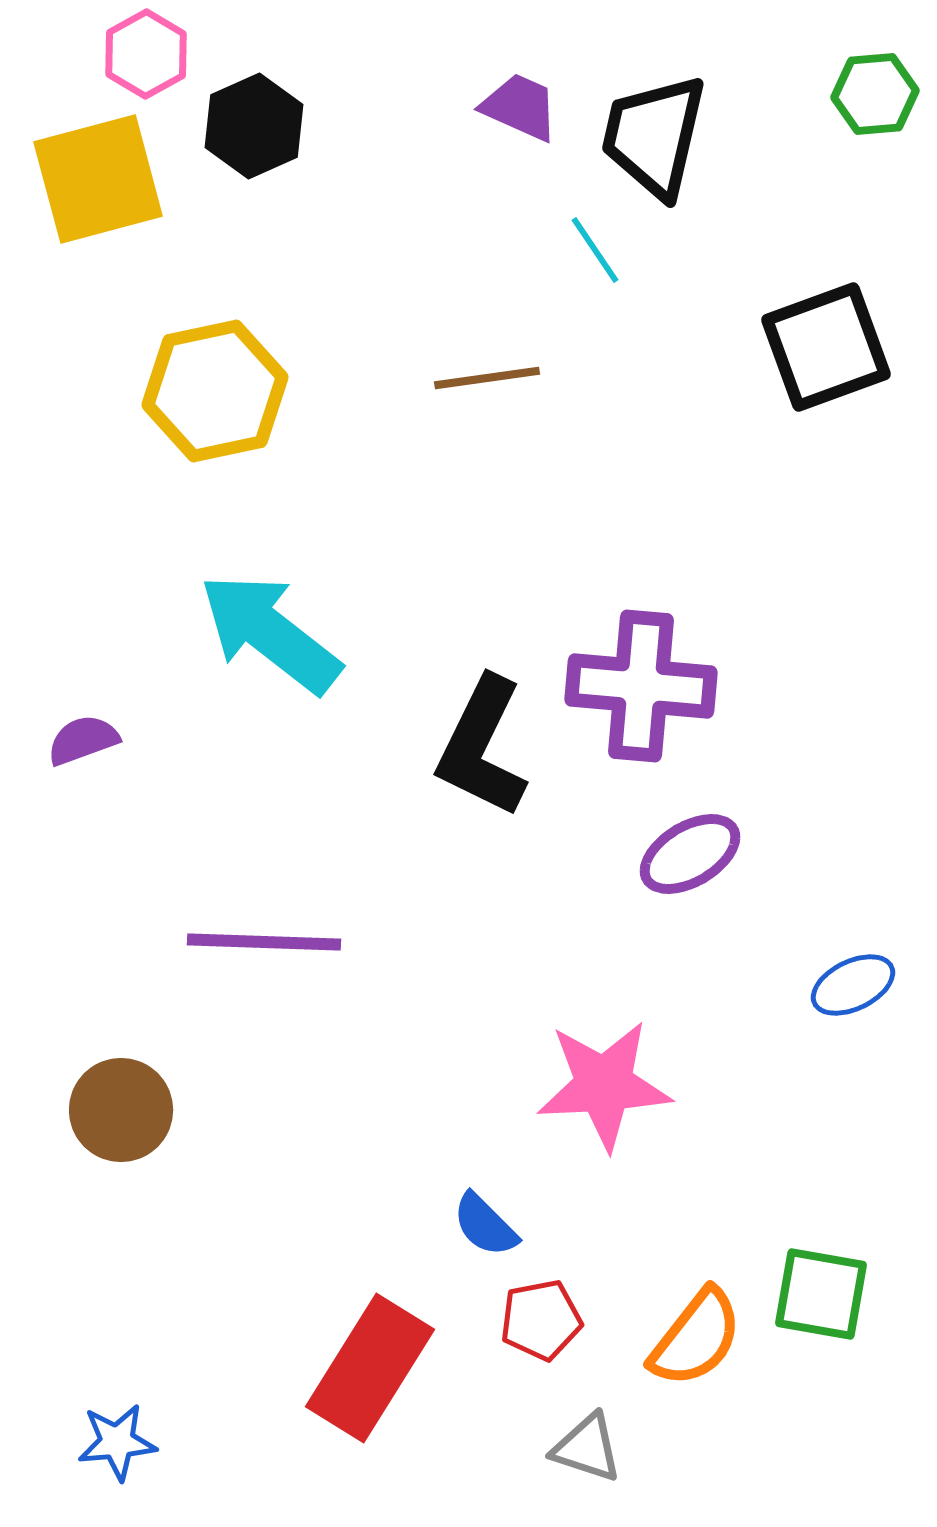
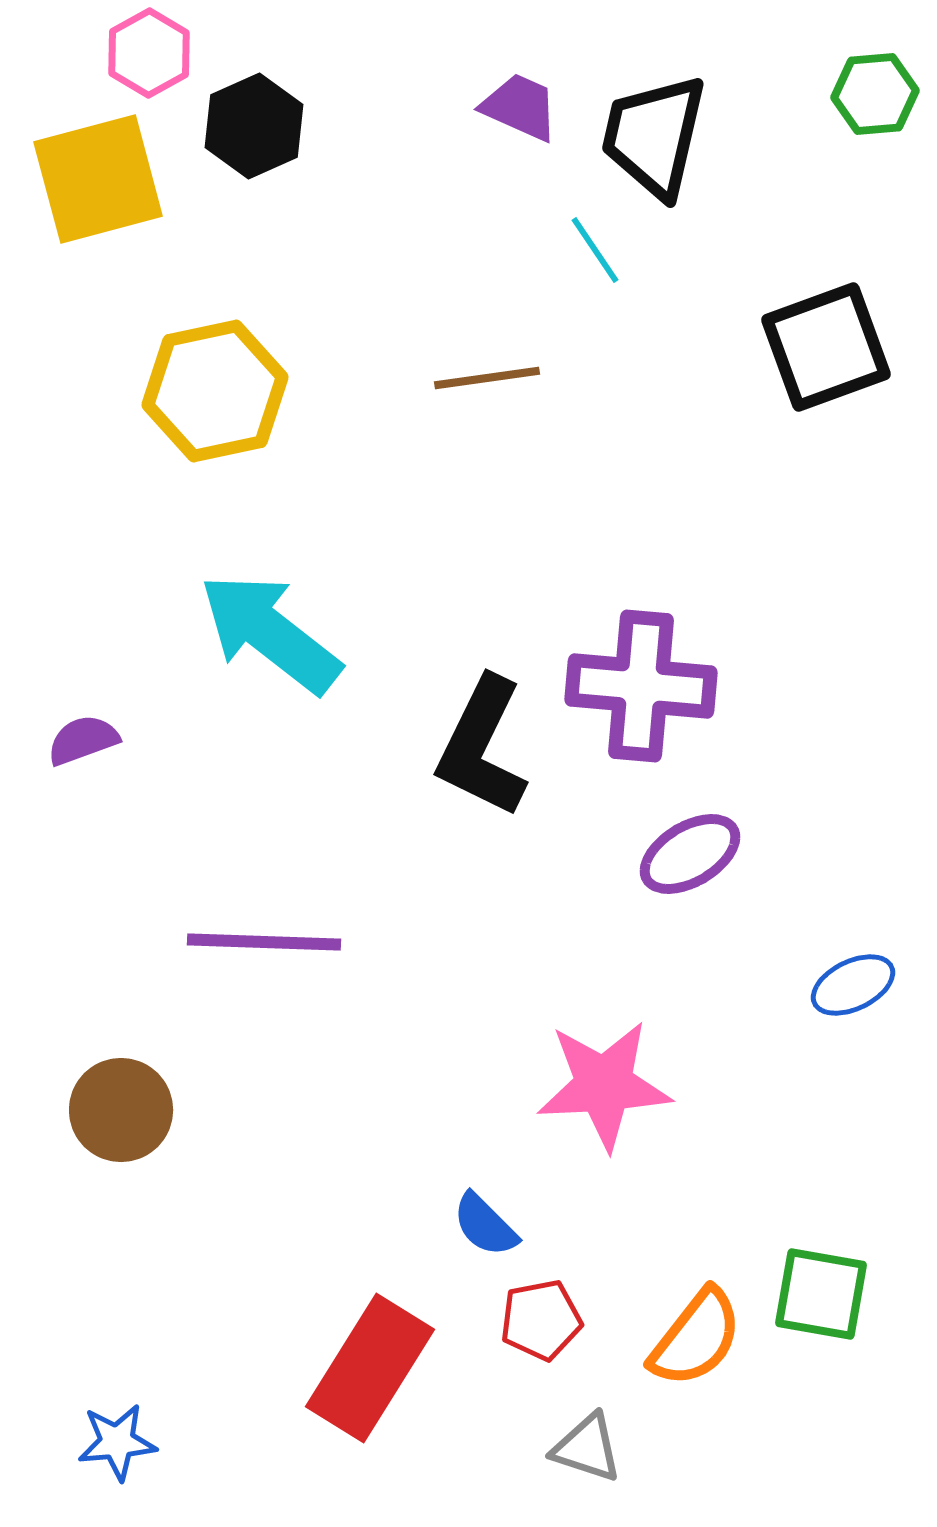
pink hexagon: moved 3 px right, 1 px up
